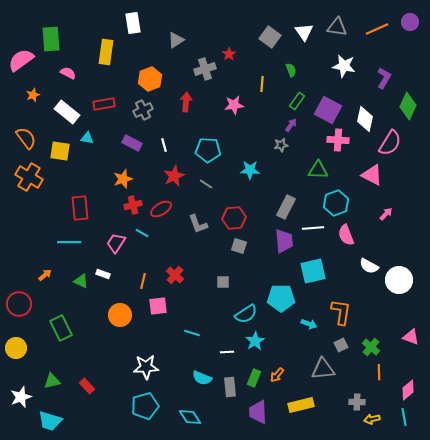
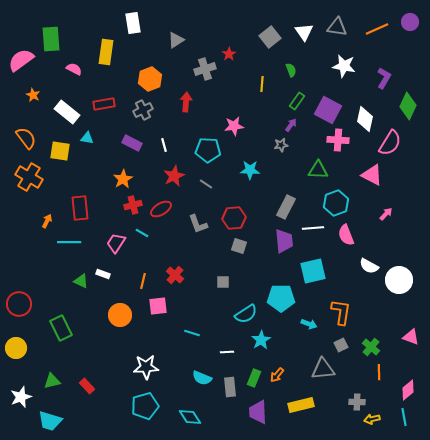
gray square at (270, 37): rotated 15 degrees clockwise
pink semicircle at (68, 73): moved 6 px right, 4 px up
orange star at (33, 95): rotated 24 degrees counterclockwise
pink star at (234, 105): moved 21 px down
orange star at (123, 179): rotated 12 degrees counterclockwise
orange arrow at (45, 275): moved 2 px right, 54 px up; rotated 24 degrees counterclockwise
cyan star at (255, 341): moved 6 px right, 1 px up
